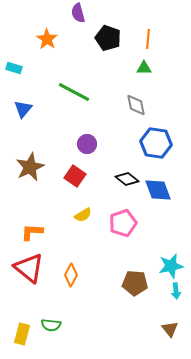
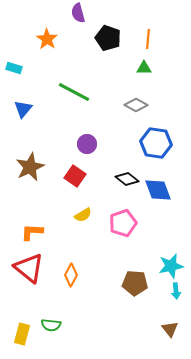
gray diamond: rotated 50 degrees counterclockwise
